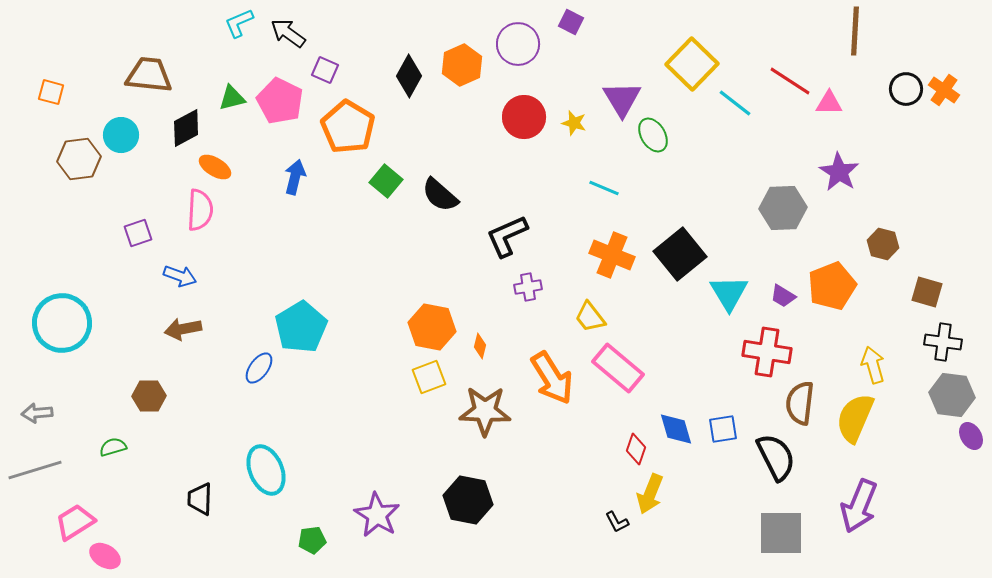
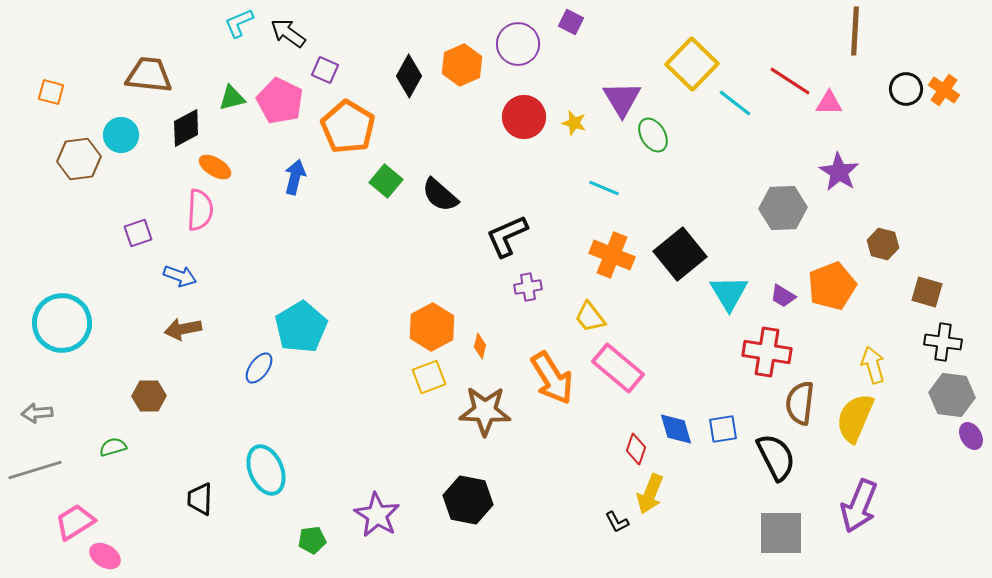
orange hexagon at (432, 327): rotated 21 degrees clockwise
